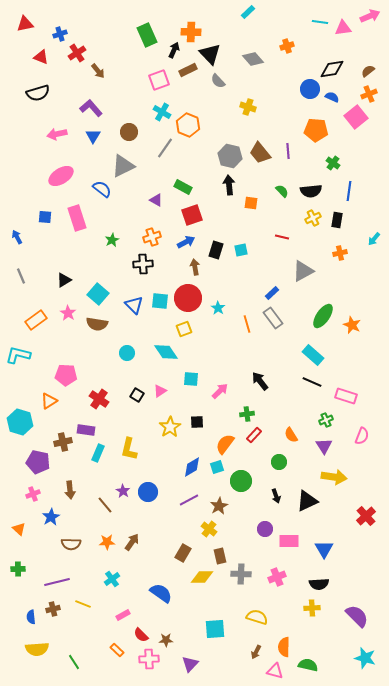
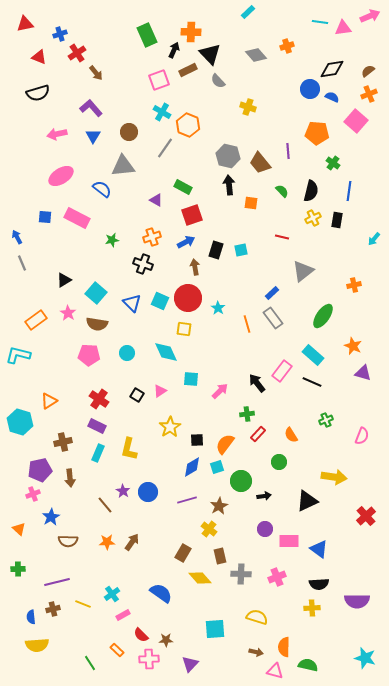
red triangle at (41, 57): moved 2 px left
gray diamond at (253, 59): moved 3 px right, 4 px up
brown arrow at (98, 71): moved 2 px left, 2 px down
pink square at (356, 117): moved 4 px down; rotated 10 degrees counterclockwise
orange pentagon at (316, 130): moved 1 px right, 3 px down
brown trapezoid at (260, 153): moved 10 px down
gray hexagon at (230, 156): moved 2 px left
gray triangle at (123, 166): rotated 20 degrees clockwise
black semicircle at (311, 191): rotated 70 degrees counterclockwise
pink rectangle at (77, 218): rotated 45 degrees counterclockwise
green star at (112, 240): rotated 16 degrees clockwise
orange cross at (340, 253): moved 14 px right, 32 px down
black cross at (143, 264): rotated 24 degrees clockwise
gray triangle at (303, 271): rotated 10 degrees counterclockwise
gray line at (21, 276): moved 1 px right, 13 px up
cyan square at (98, 294): moved 2 px left, 1 px up
cyan square at (160, 301): rotated 18 degrees clockwise
blue triangle at (134, 305): moved 2 px left, 2 px up
orange star at (352, 325): moved 1 px right, 21 px down
yellow square at (184, 329): rotated 28 degrees clockwise
cyan diamond at (166, 352): rotated 10 degrees clockwise
pink pentagon at (66, 375): moved 23 px right, 20 px up
black arrow at (260, 381): moved 3 px left, 2 px down
pink rectangle at (346, 396): moved 64 px left, 25 px up; rotated 70 degrees counterclockwise
black square at (197, 422): moved 18 px down
purple rectangle at (86, 430): moved 11 px right, 4 px up; rotated 18 degrees clockwise
red rectangle at (254, 435): moved 4 px right, 1 px up
purple triangle at (324, 446): moved 39 px right, 73 px up; rotated 42 degrees counterclockwise
purple pentagon at (38, 462): moved 2 px right, 8 px down; rotated 25 degrees counterclockwise
brown arrow at (70, 490): moved 12 px up
black arrow at (276, 496): moved 12 px left; rotated 80 degrees counterclockwise
purple line at (189, 500): moved 2 px left; rotated 12 degrees clockwise
brown semicircle at (71, 544): moved 3 px left, 3 px up
blue triangle at (324, 549): moved 5 px left; rotated 24 degrees counterclockwise
yellow diamond at (202, 577): moved 2 px left, 1 px down; rotated 50 degrees clockwise
cyan cross at (112, 579): moved 15 px down
purple semicircle at (357, 616): moved 15 px up; rotated 135 degrees clockwise
yellow semicircle at (37, 649): moved 4 px up
brown arrow at (256, 652): rotated 104 degrees counterclockwise
green line at (74, 662): moved 16 px right, 1 px down
